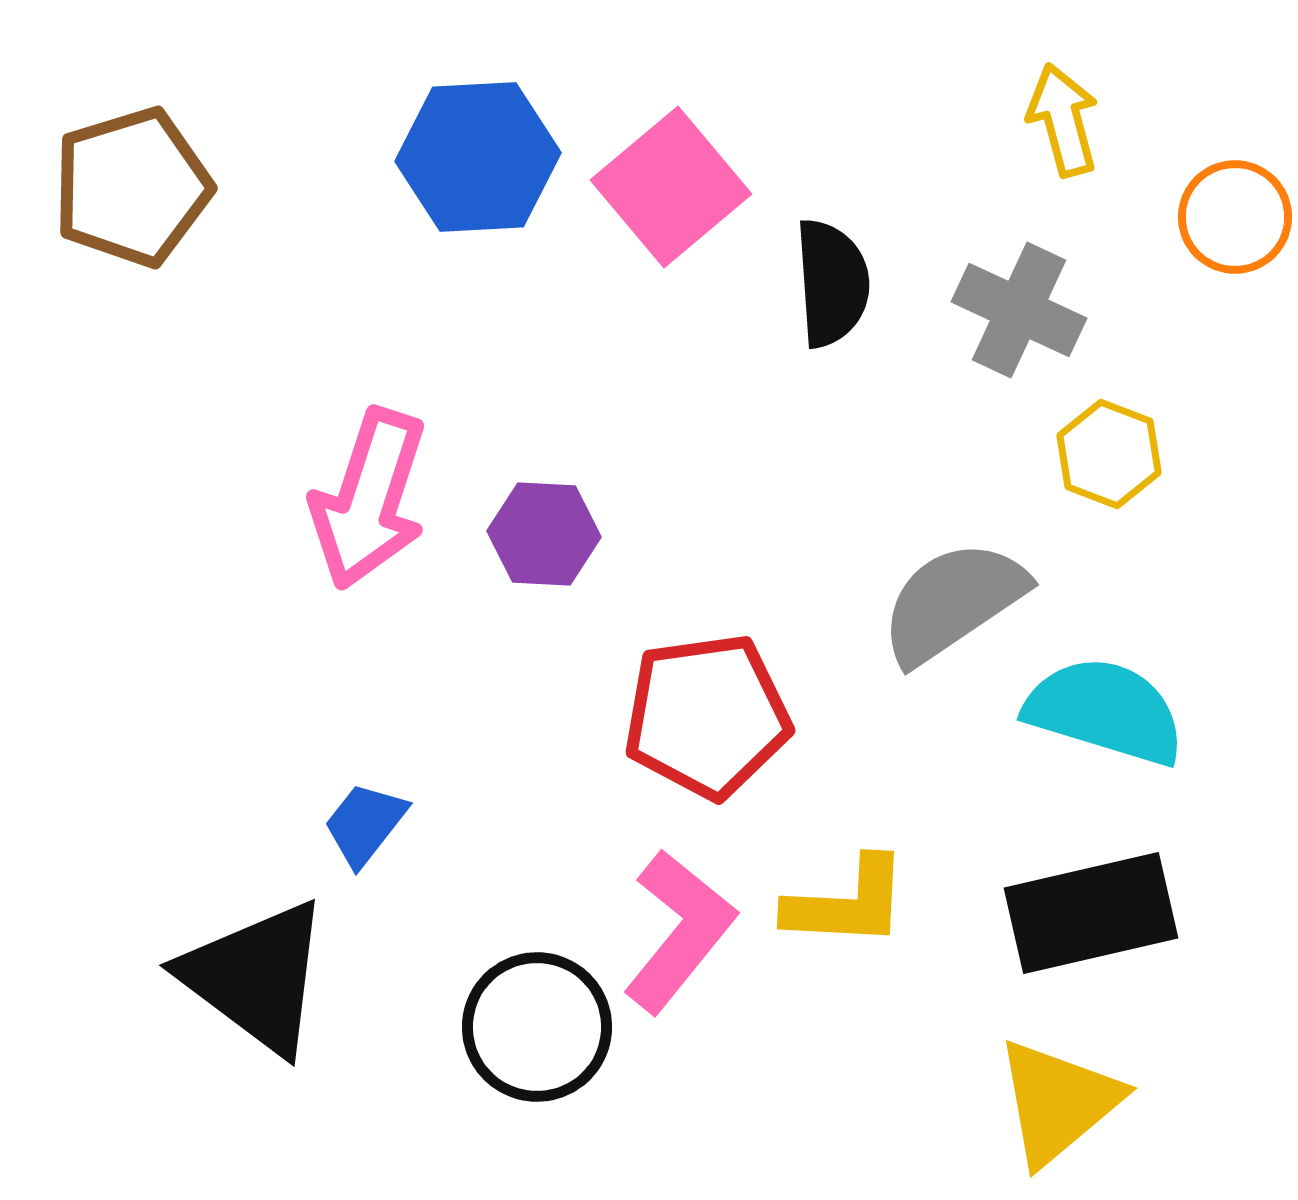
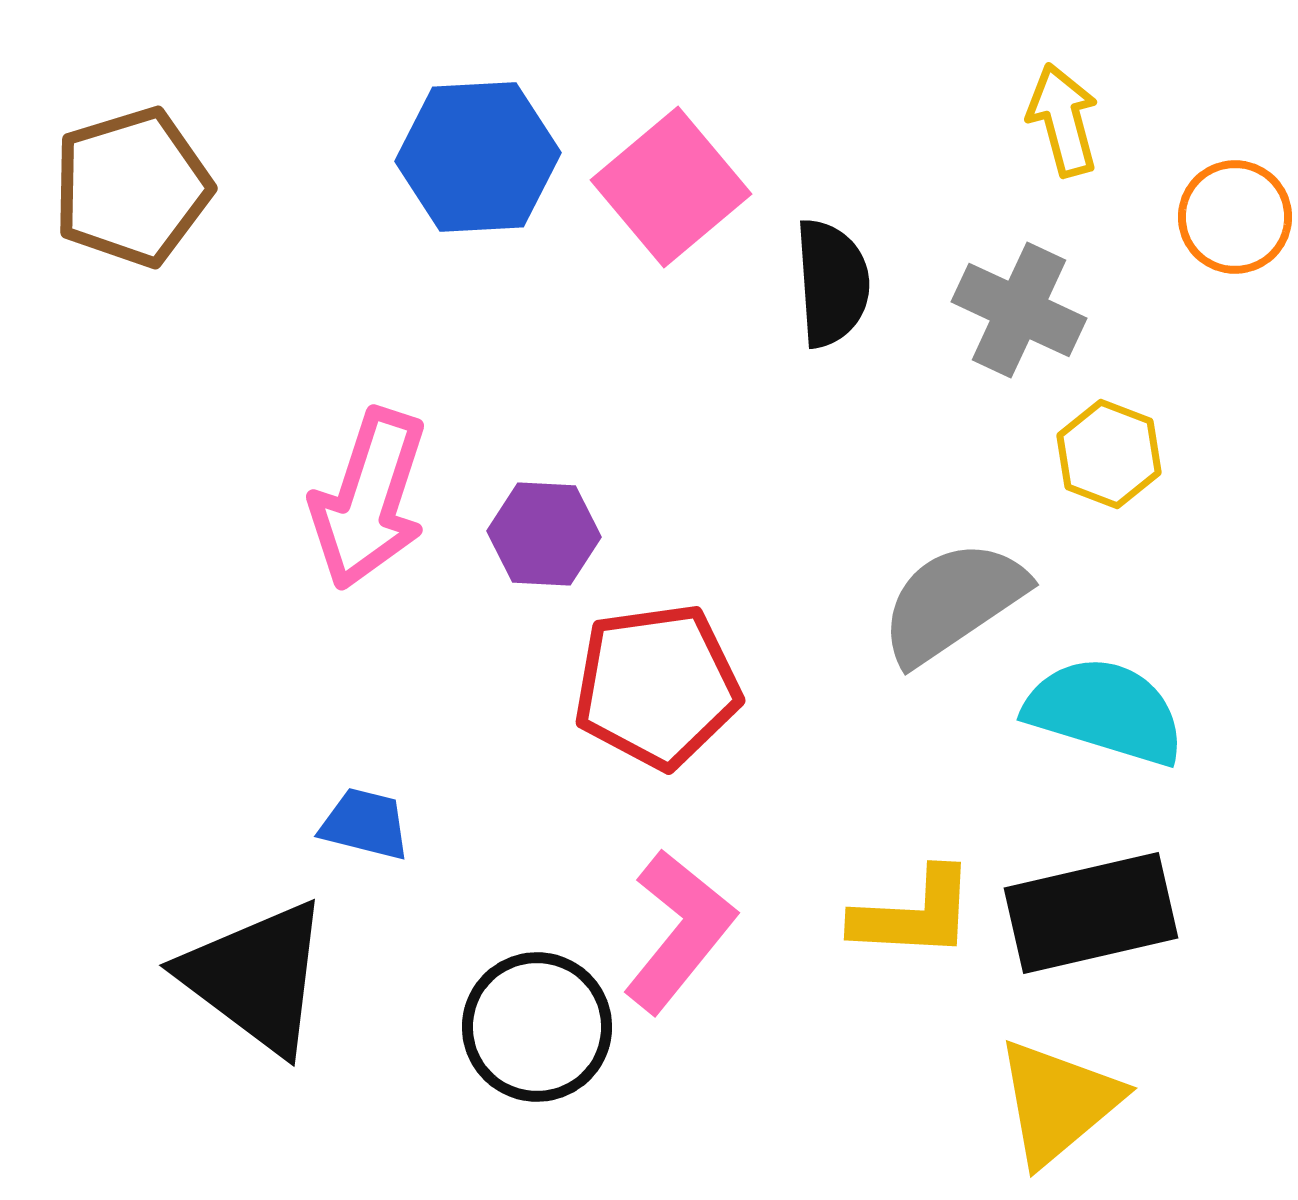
red pentagon: moved 50 px left, 30 px up
blue trapezoid: rotated 66 degrees clockwise
yellow L-shape: moved 67 px right, 11 px down
